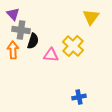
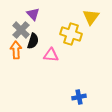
purple triangle: moved 20 px right
gray cross: rotated 36 degrees clockwise
yellow cross: moved 2 px left, 12 px up; rotated 25 degrees counterclockwise
orange arrow: moved 3 px right
